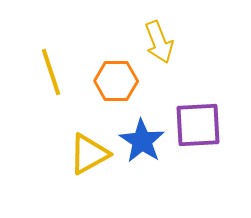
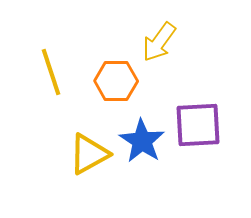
yellow arrow: rotated 57 degrees clockwise
